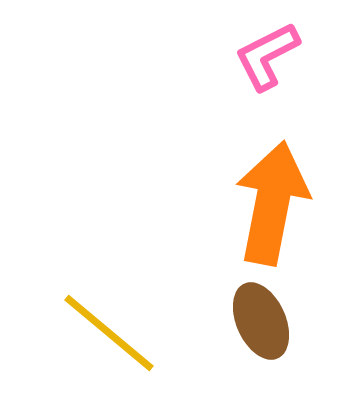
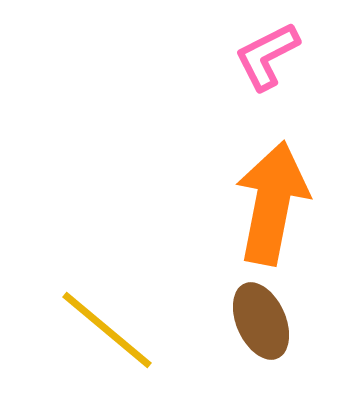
yellow line: moved 2 px left, 3 px up
